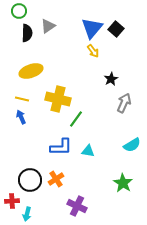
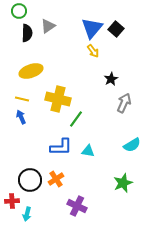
green star: rotated 18 degrees clockwise
